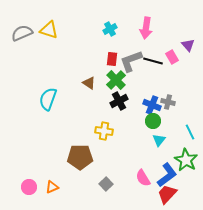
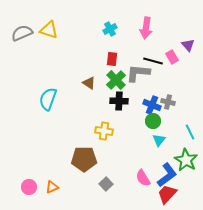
gray L-shape: moved 7 px right, 12 px down; rotated 25 degrees clockwise
black cross: rotated 30 degrees clockwise
brown pentagon: moved 4 px right, 2 px down
